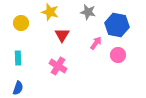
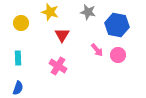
pink arrow: moved 1 px right, 7 px down; rotated 104 degrees clockwise
